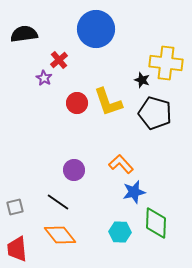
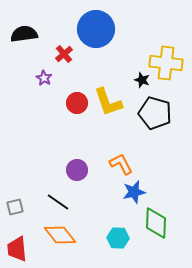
red cross: moved 5 px right, 6 px up
orange L-shape: rotated 15 degrees clockwise
purple circle: moved 3 px right
cyan hexagon: moved 2 px left, 6 px down
